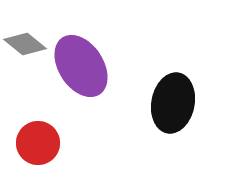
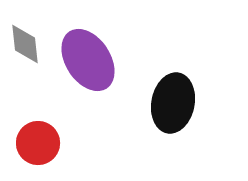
gray diamond: rotated 45 degrees clockwise
purple ellipse: moved 7 px right, 6 px up
